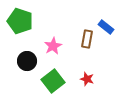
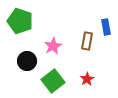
blue rectangle: rotated 42 degrees clockwise
brown rectangle: moved 2 px down
red star: rotated 24 degrees clockwise
